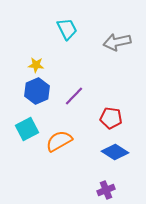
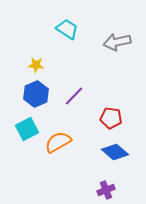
cyan trapezoid: rotated 30 degrees counterclockwise
blue hexagon: moved 1 px left, 3 px down
orange semicircle: moved 1 px left, 1 px down
blue diamond: rotated 8 degrees clockwise
